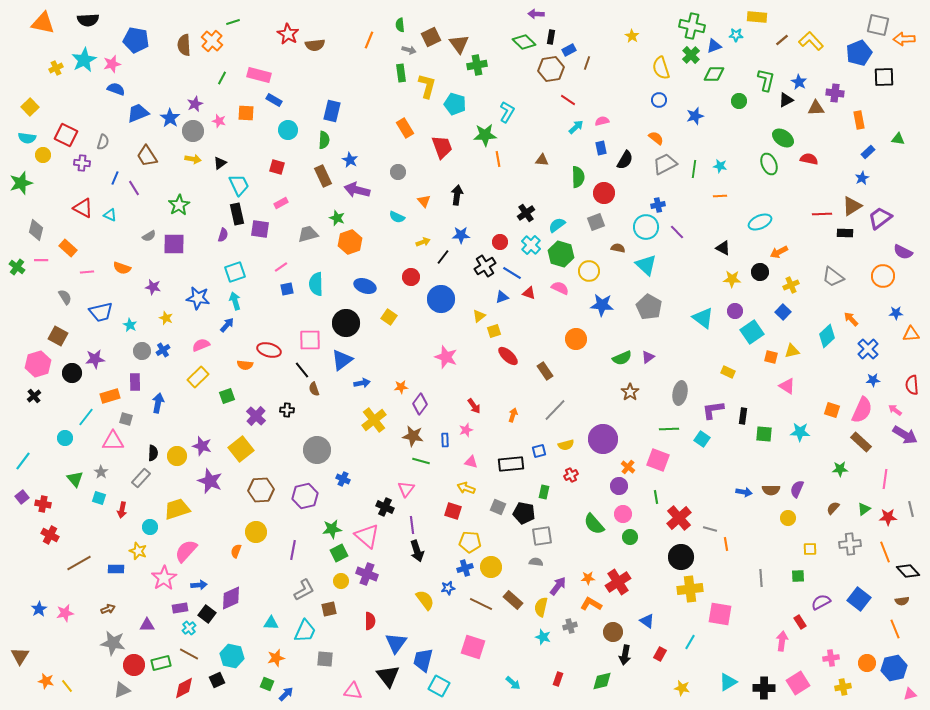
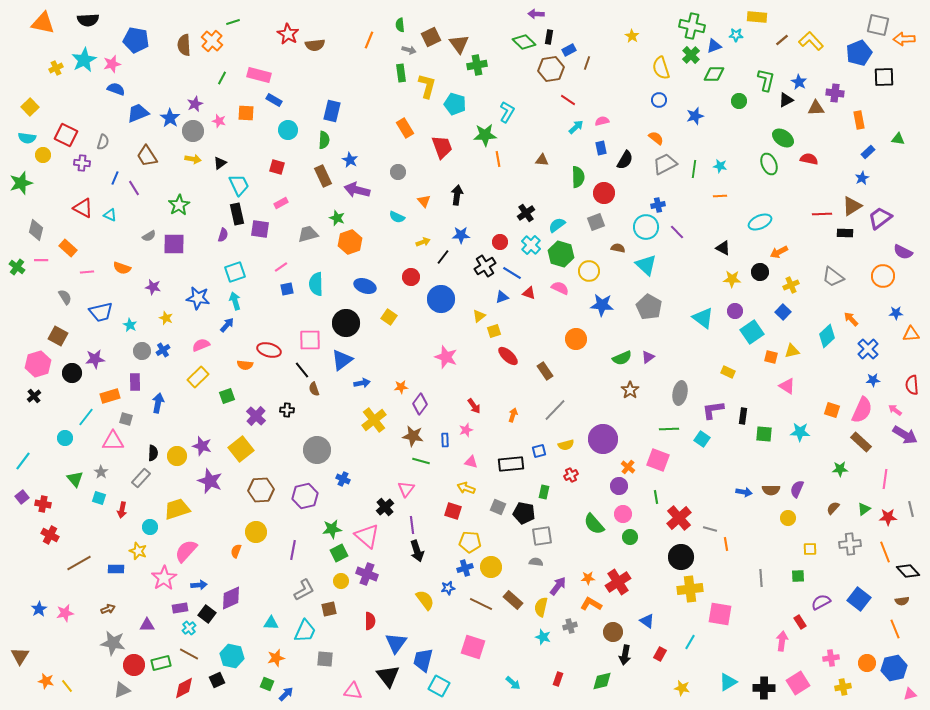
black rectangle at (551, 37): moved 2 px left
brown star at (630, 392): moved 2 px up
black cross at (385, 507): rotated 24 degrees clockwise
